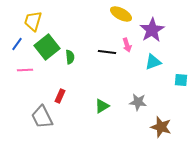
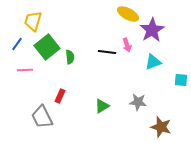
yellow ellipse: moved 7 px right
